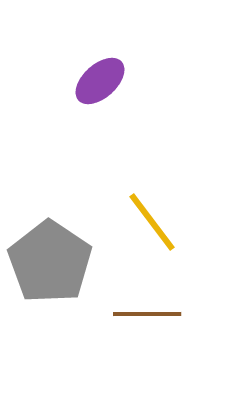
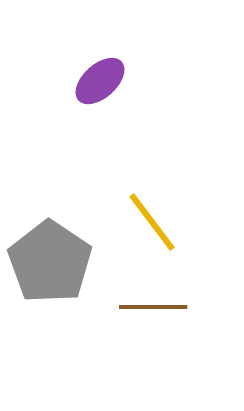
brown line: moved 6 px right, 7 px up
